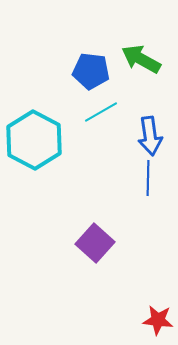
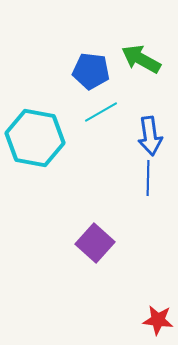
cyan hexagon: moved 1 px right, 2 px up; rotated 18 degrees counterclockwise
